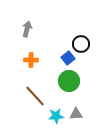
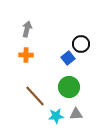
orange cross: moved 5 px left, 5 px up
green circle: moved 6 px down
